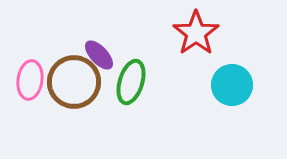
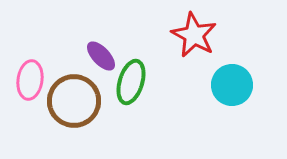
red star: moved 2 px left, 2 px down; rotated 9 degrees counterclockwise
purple ellipse: moved 2 px right, 1 px down
brown circle: moved 19 px down
